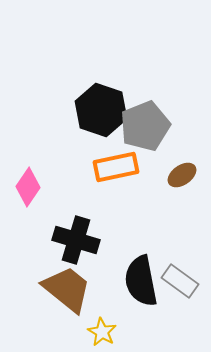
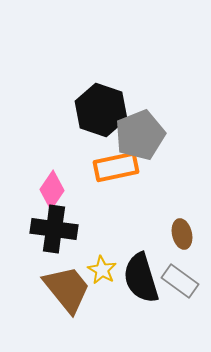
gray pentagon: moved 5 px left, 9 px down
brown ellipse: moved 59 px down; rotated 68 degrees counterclockwise
pink diamond: moved 24 px right, 3 px down
black cross: moved 22 px left, 11 px up; rotated 9 degrees counterclockwise
black semicircle: moved 3 px up; rotated 6 degrees counterclockwise
brown trapezoid: rotated 12 degrees clockwise
yellow star: moved 62 px up
